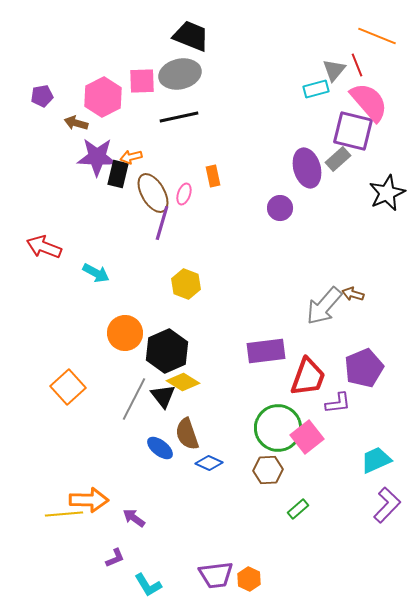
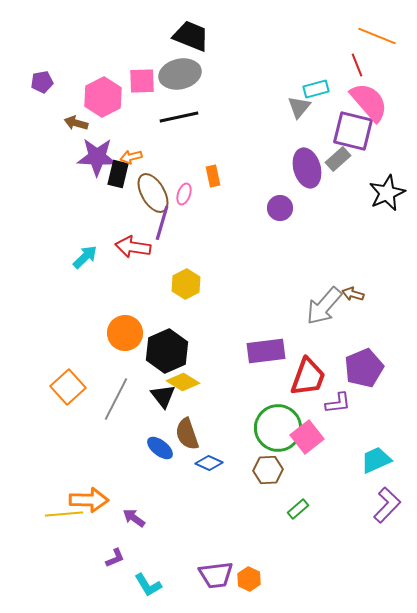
gray triangle at (334, 70): moved 35 px left, 37 px down
purple pentagon at (42, 96): moved 14 px up
red arrow at (44, 247): moved 89 px right; rotated 12 degrees counterclockwise
cyan arrow at (96, 273): moved 11 px left, 16 px up; rotated 72 degrees counterclockwise
yellow hexagon at (186, 284): rotated 12 degrees clockwise
gray line at (134, 399): moved 18 px left
